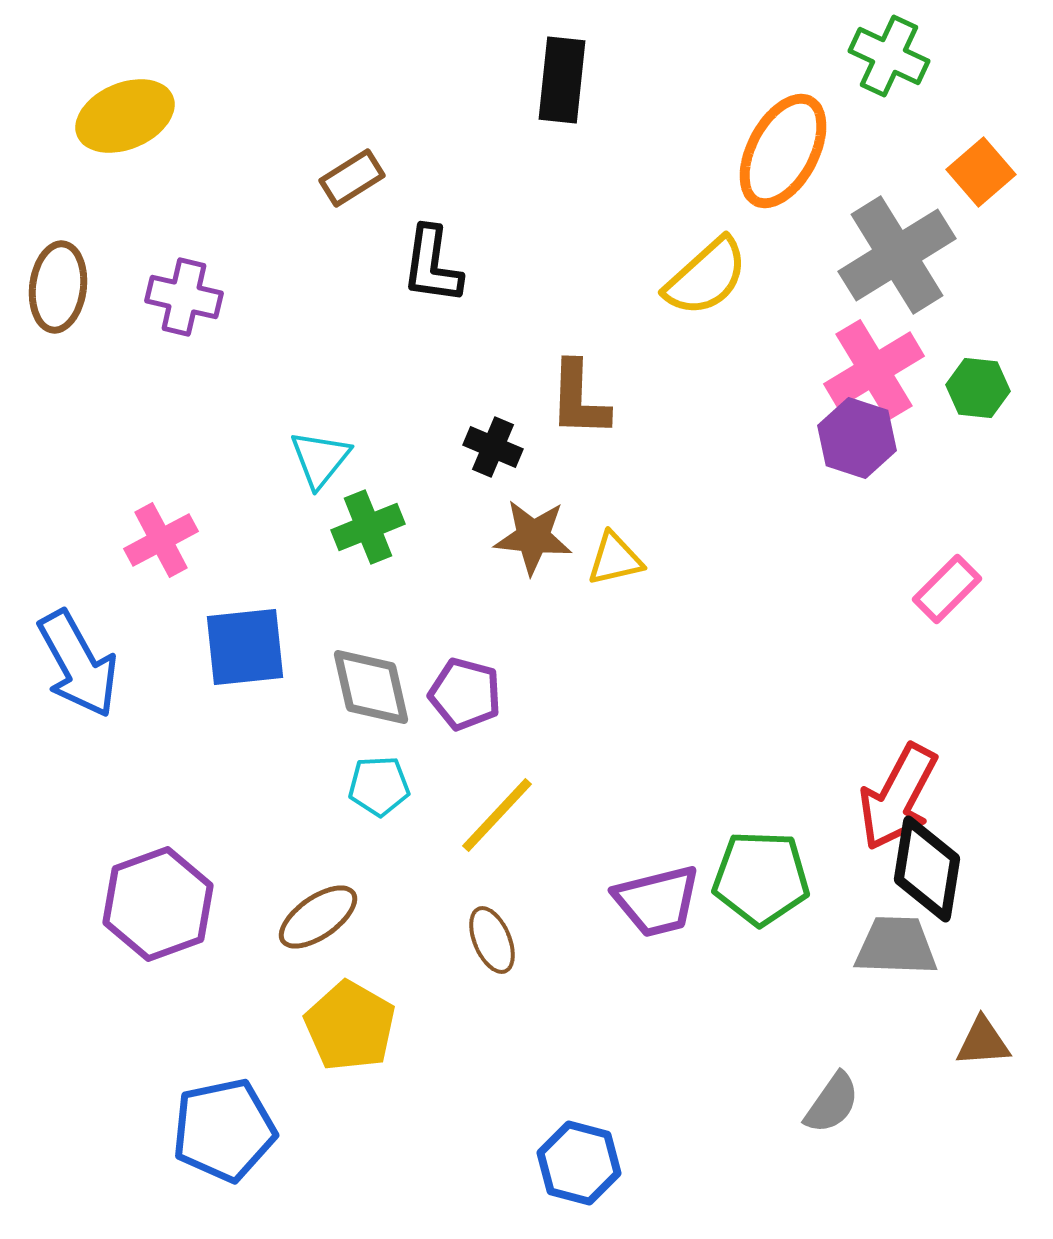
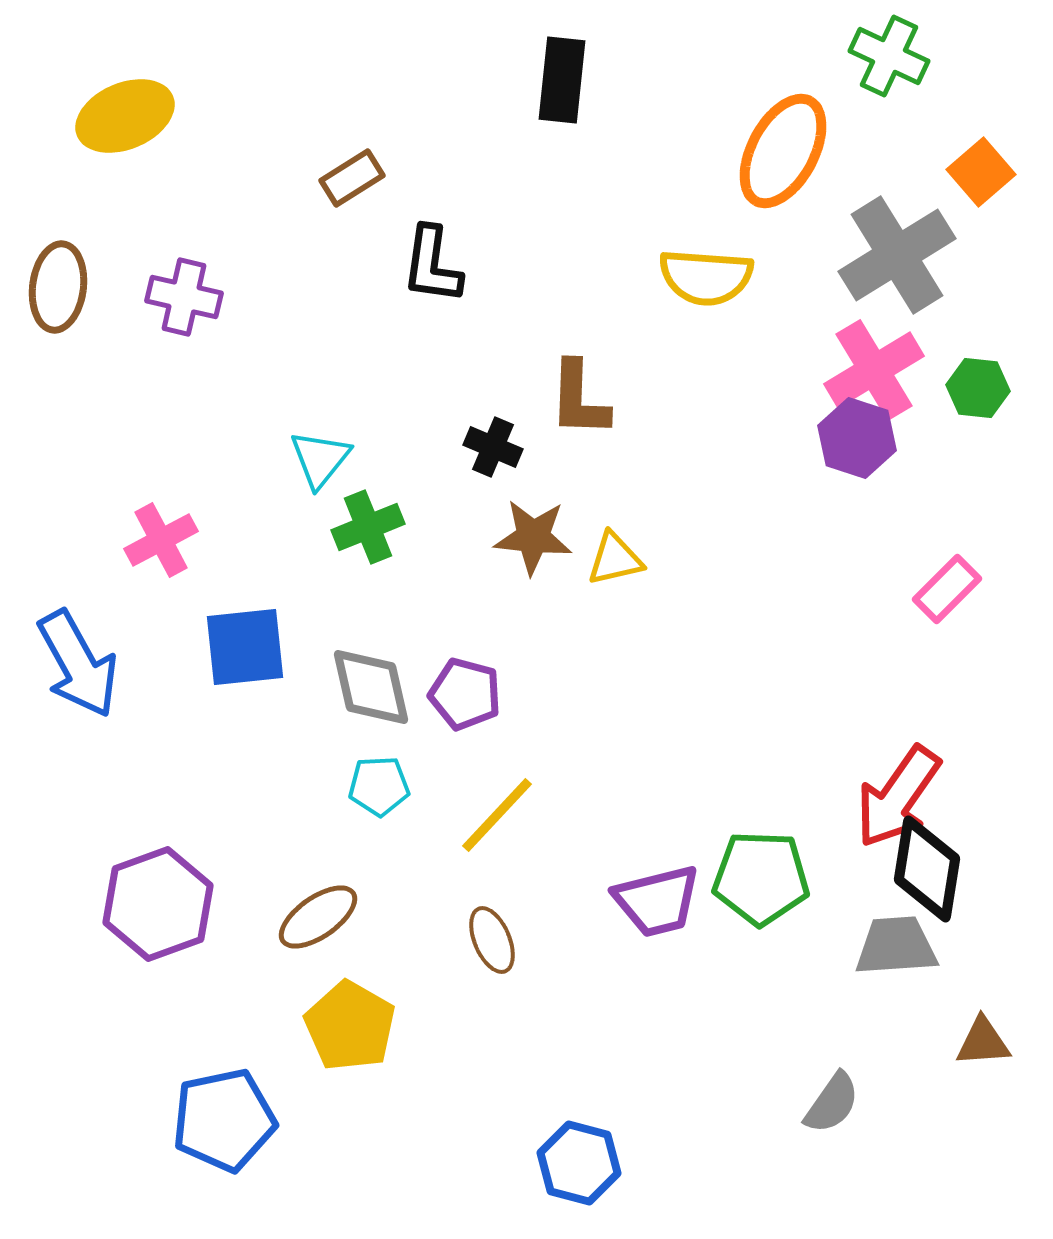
yellow semicircle at (706, 277): rotated 46 degrees clockwise
red arrow at (898, 797): rotated 7 degrees clockwise
gray trapezoid at (896, 946): rotated 6 degrees counterclockwise
blue pentagon at (224, 1130): moved 10 px up
